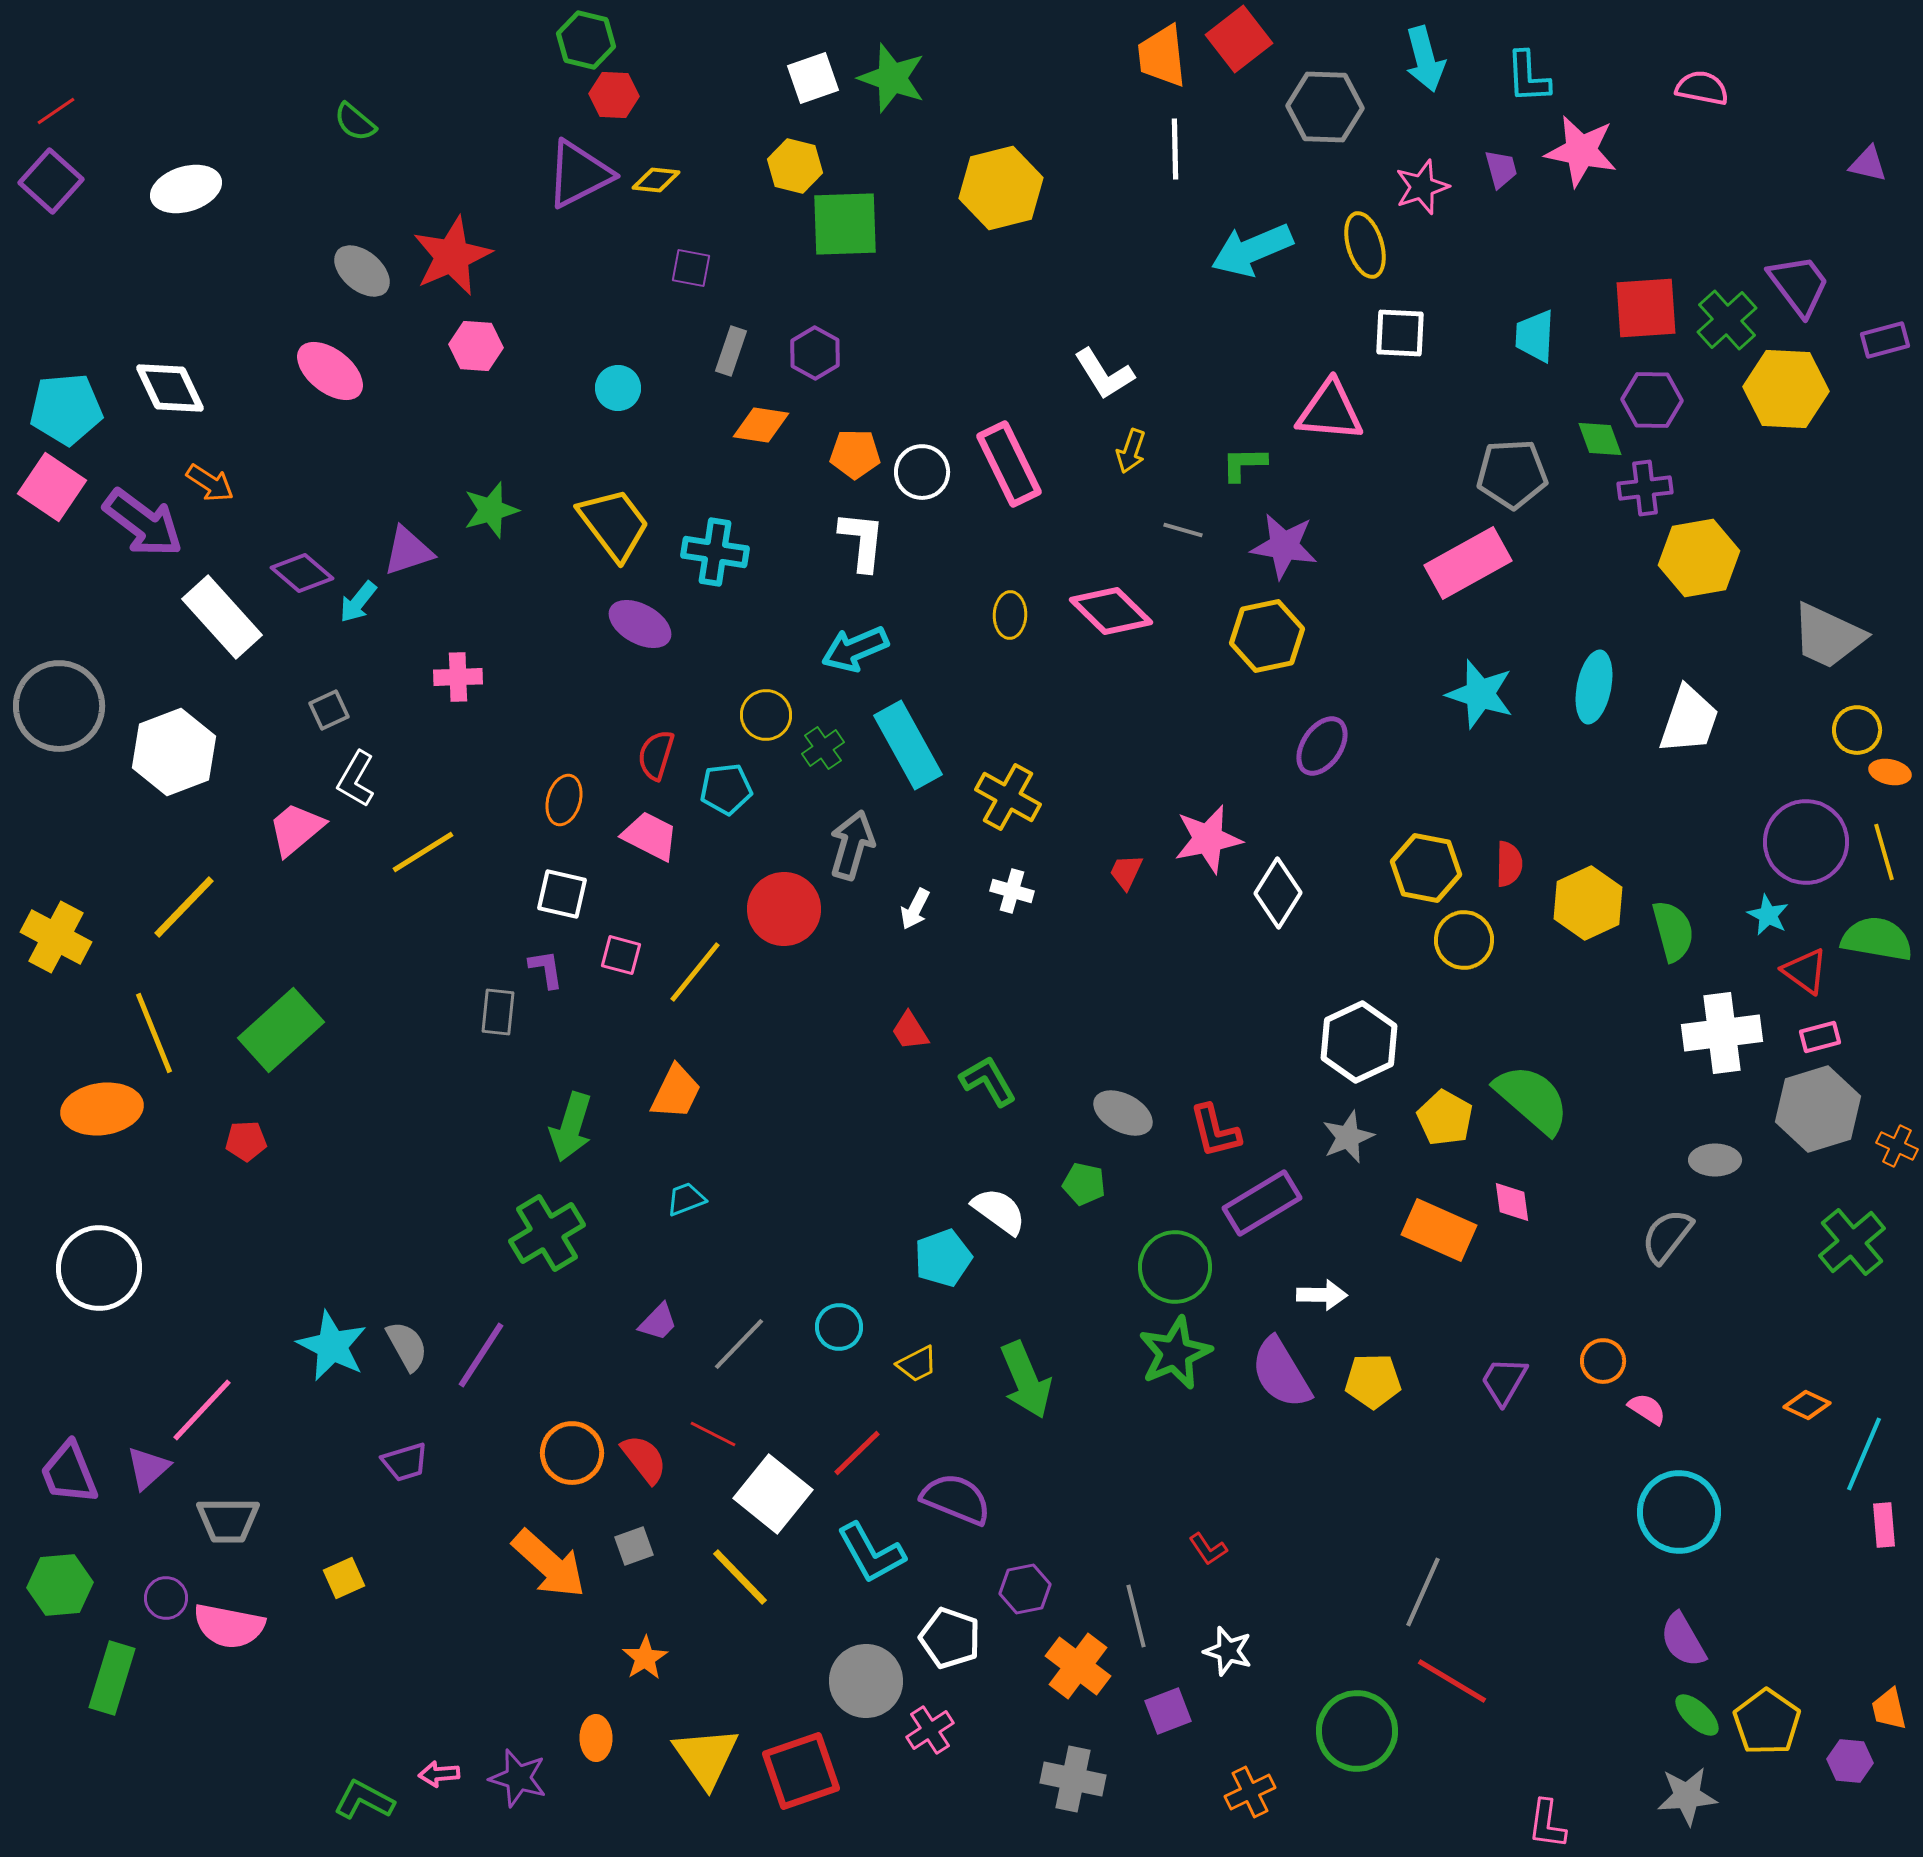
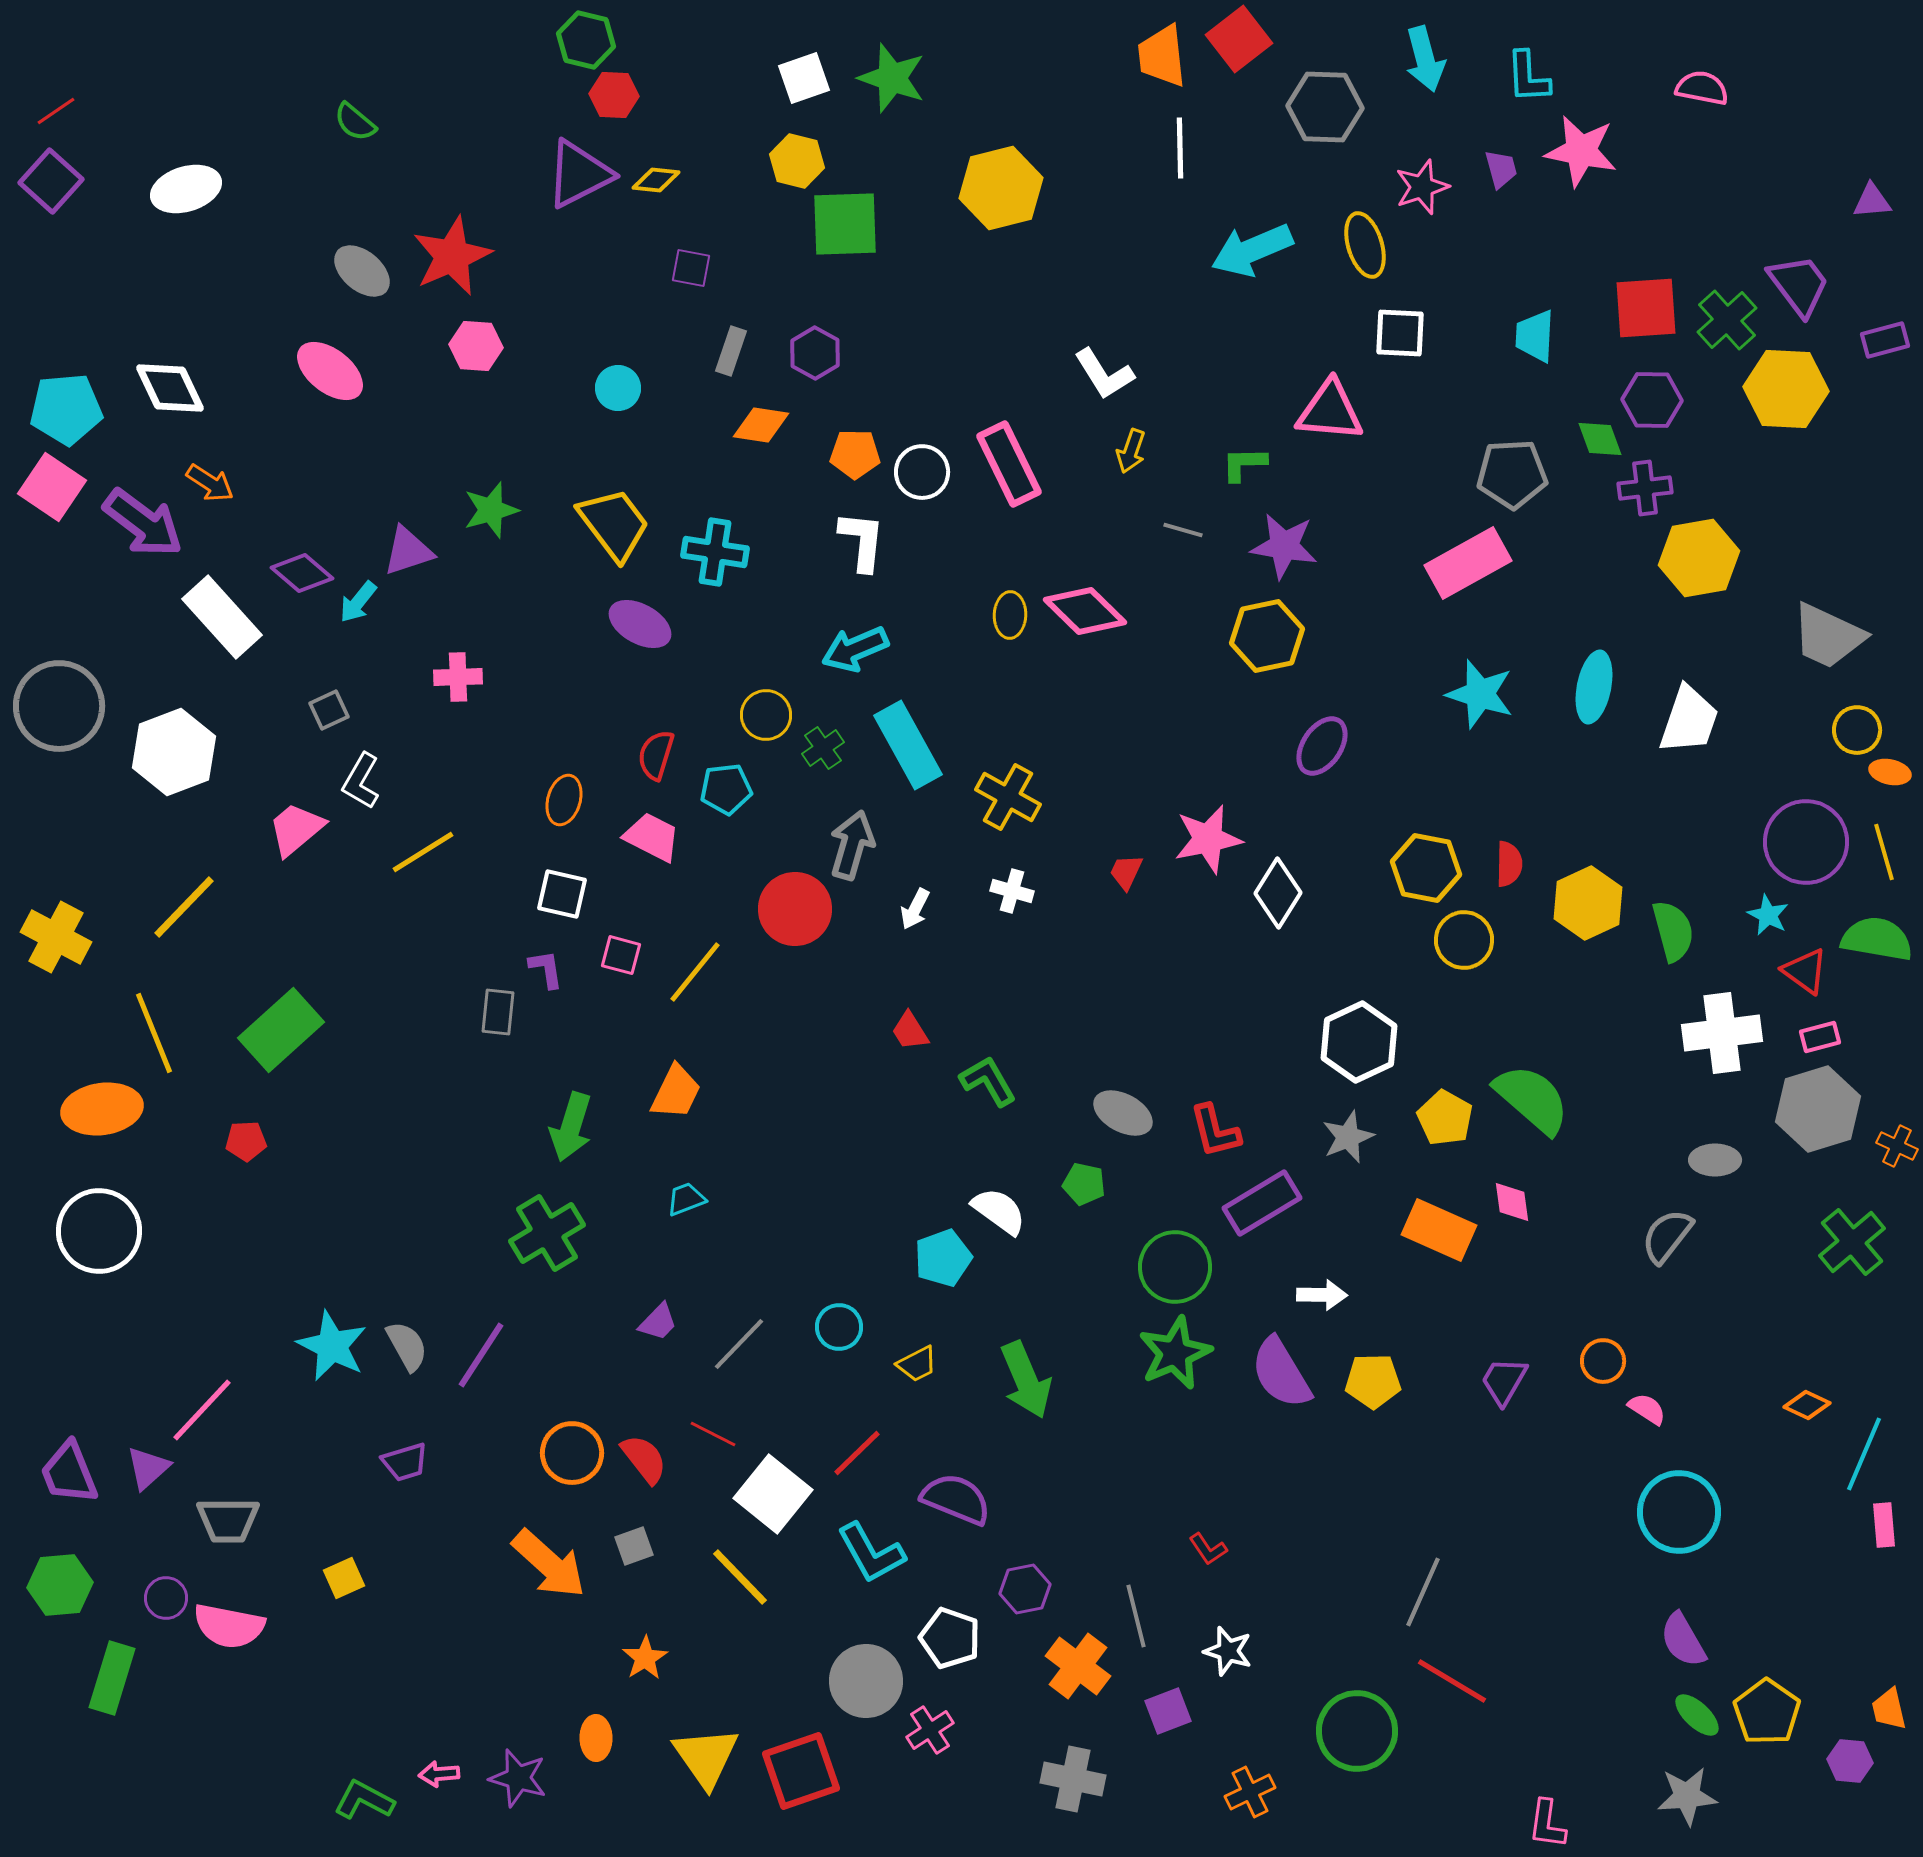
white square at (813, 78): moved 9 px left
white line at (1175, 149): moved 5 px right, 1 px up
purple triangle at (1868, 164): moved 4 px right, 37 px down; rotated 18 degrees counterclockwise
yellow hexagon at (795, 166): moved 2 px right, 5 px up
pink diamond at (1111, 611): moved 26 px left
white L-shape at (356, 779): moved 5 px right, 2 px down
pink trapezoid at (650, 836): moved 2 px right, 1 px down
red circle at (784, 909): moved 11 px right
white circle at (99, 1268): moved 37 px up
yellow pentagon at (1767, 1722): moved 10 px up
